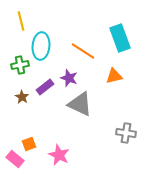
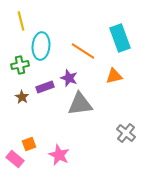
purple rectangle: rotated 18 degrees clockwise
gray triangle: rotated 32 degrees counterclockwise
gray cross: rotated 30 degrees clockwise
